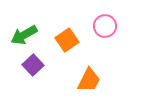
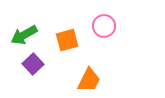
pink circle: moved 1 px left
orange square: rotated 20 degrees clockwise
purple square: moved 1 px up
